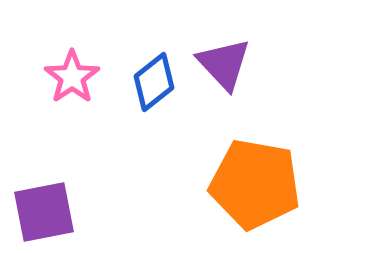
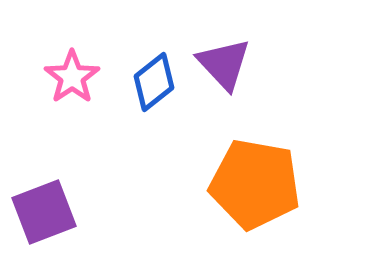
purple square: rotated 10 degrees counterclockwise
